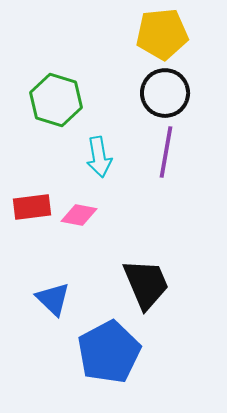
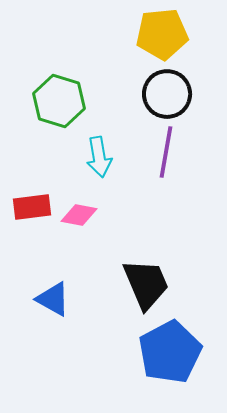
black circle: moved 2 px right, 1 px down
green hexagon: moved 3 px right, 1 px down
blue triangle: rotated 15 degrees counterclockwise
blue pentagon: moved 61 px right
